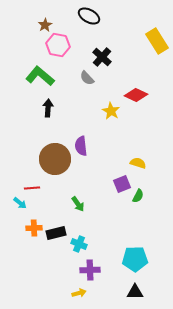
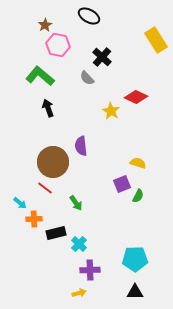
yellow rectangle: moved 1 px left, 1 px up
red diamond: moved 2 px down
black arrow: rotated 24 degrees counterclockwise
brown circle: moved 2 px left, 3 px down
red line: moved 13 px right; rotated 42 degrees clockwise
green arrow: moved 2 px left, 1 px up
orange cross: moved 9 px up
cyan cross: rotated 21 degrees clockwise
